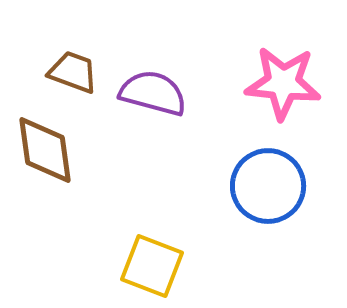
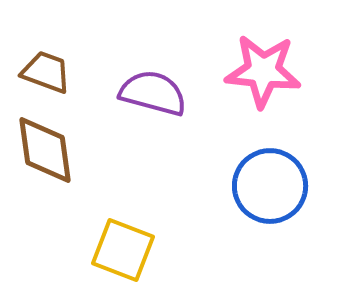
brown trapezoid: moved 27 px left
pink star: moved 20 px left, 12 px up
blue circle: moved 2 px right
yellow square: moved 29 px left, 16 px up
